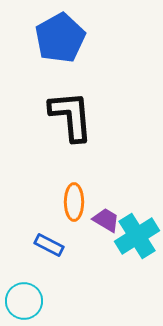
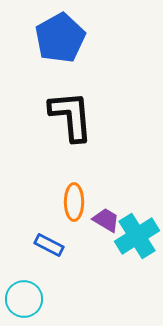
cyan circle: moved 2 px up
